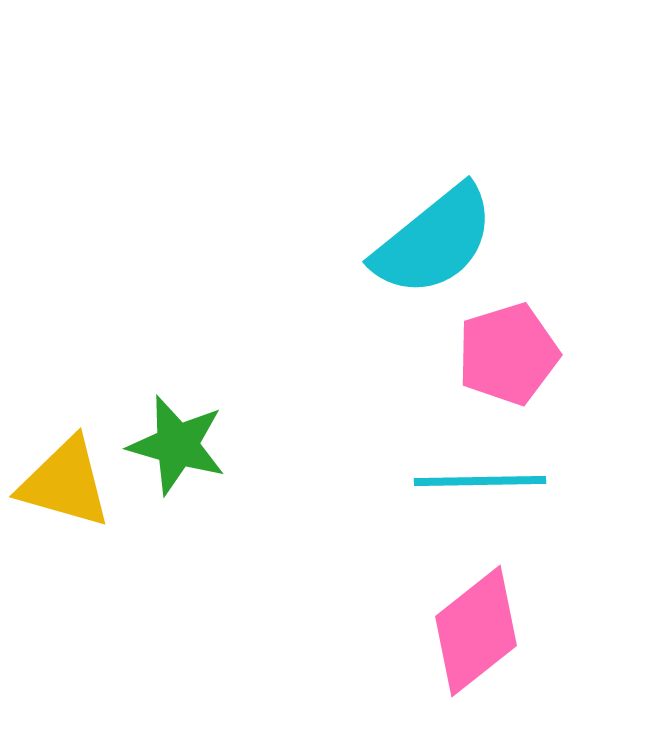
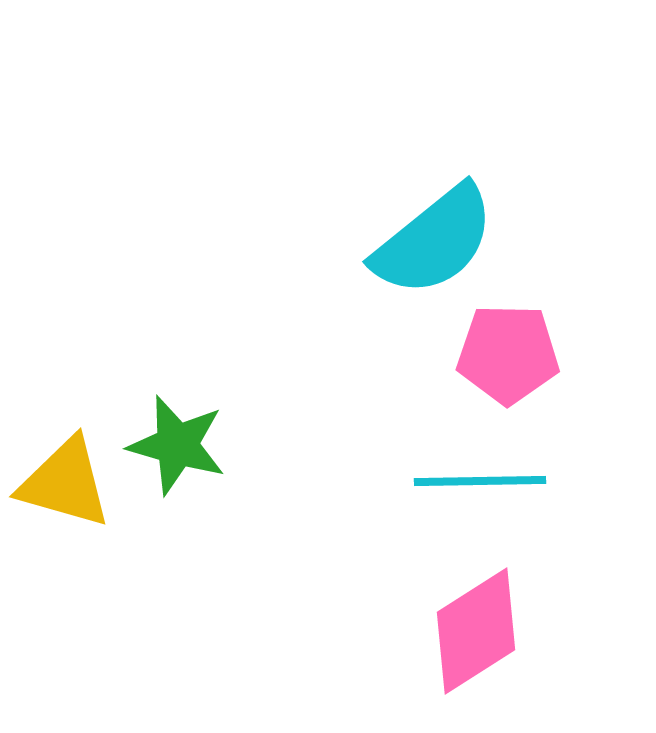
pink pentagon: rotated 18 degrees clockwise
pink diamond: rotated 6 degrees clockwise
